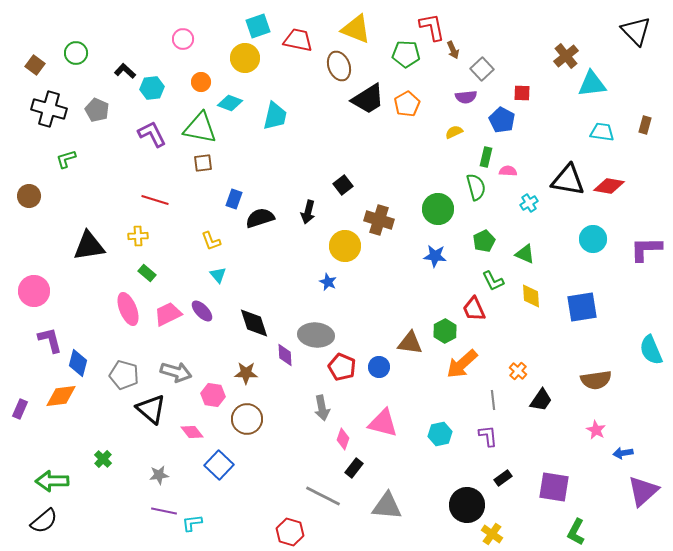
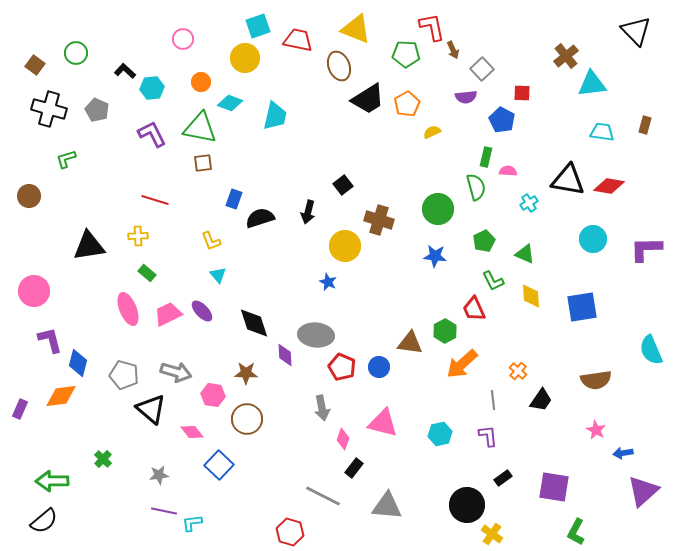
yellow semicircle at (454, 132): moved 22 px left
